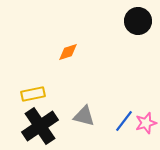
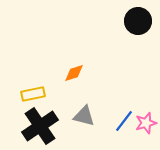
orange diamond: moved 6 px right, 21 px down
